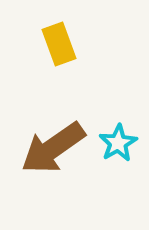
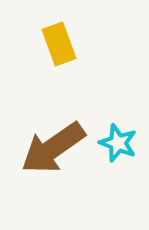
cyan star: rotated 21 degrees counterclockwise
